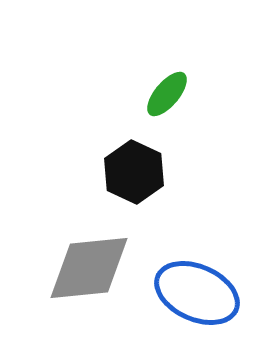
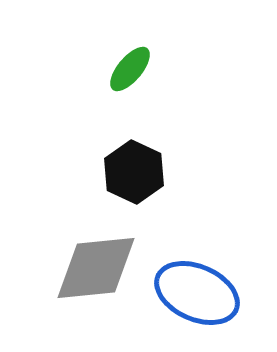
green ellipse: moved 37 px left, 25 px up
gray diamond: moved 7 px right
